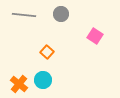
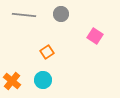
orange square: rotated 16 degrees clockwise
orange cross: moved 7 px left, 3 px up
